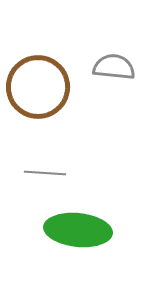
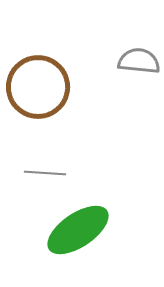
gray semicircle: moved 25 px right, 6 px up
green ellipse: rotated 40 degrees counterclockwise
